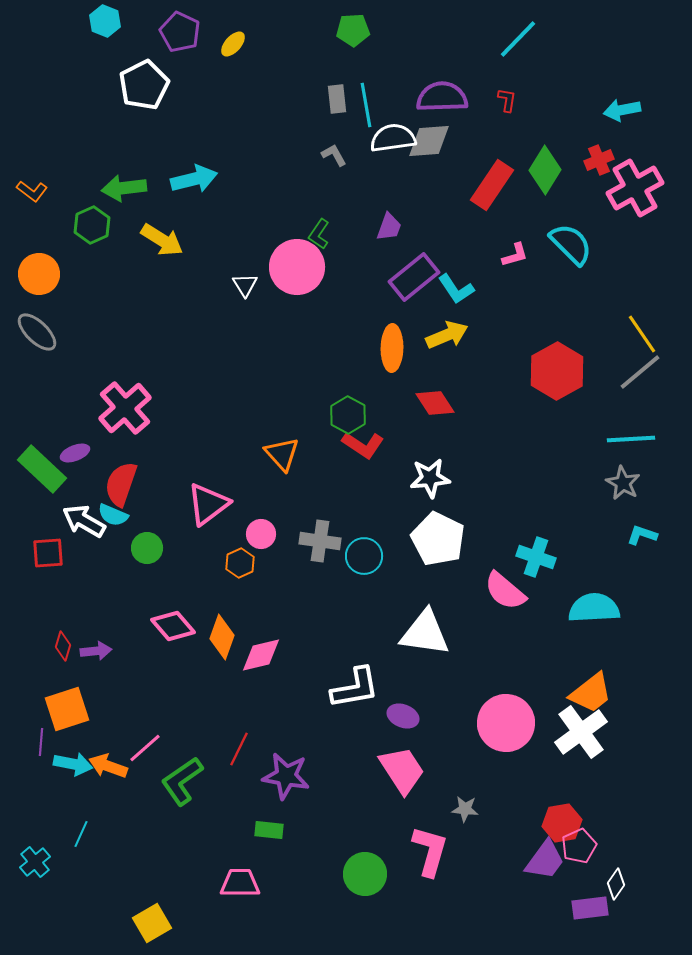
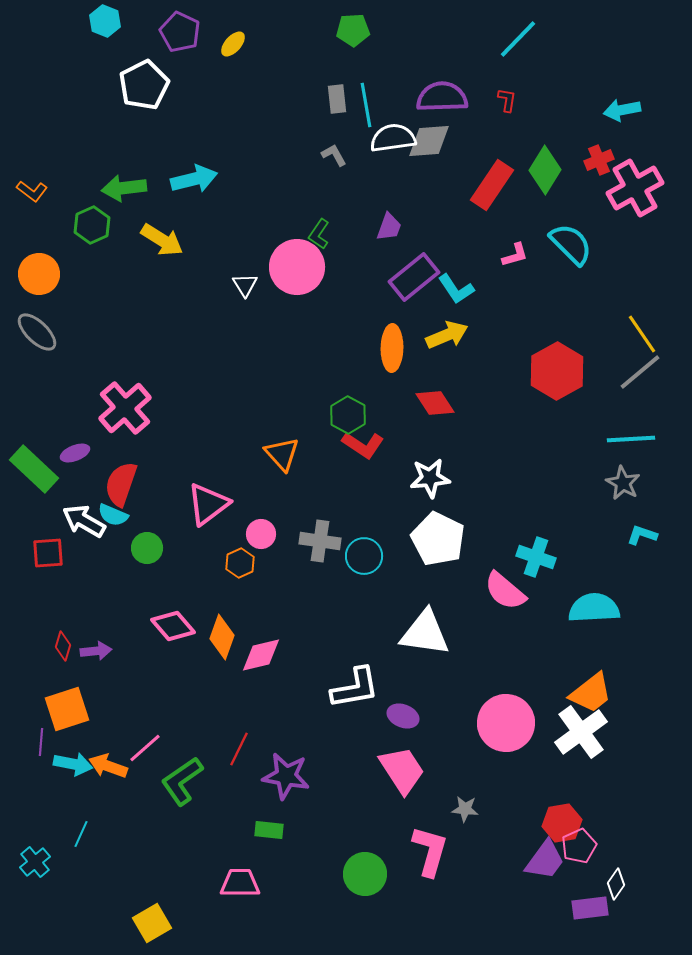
green rectangle at (42, 469): moved 8 px left
